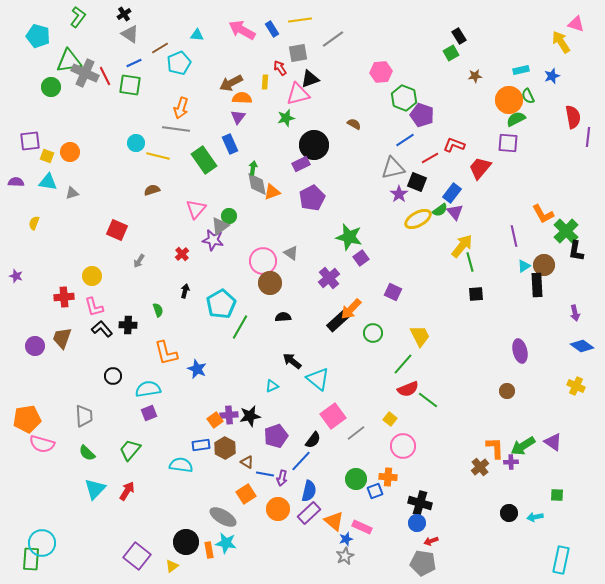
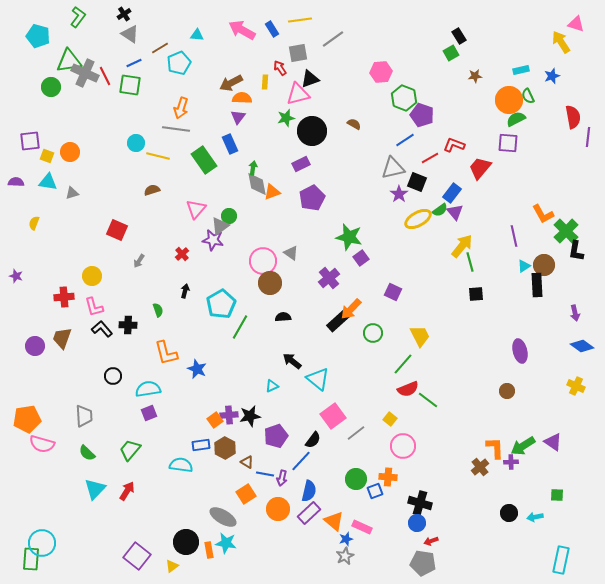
black circle at (314, 145): moved 2 px left, 14 px up
